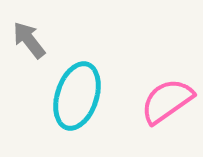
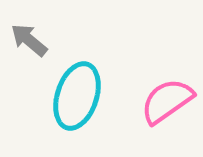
gray arrow: rotated 12 degrees counterclockwise
